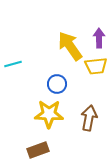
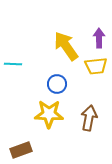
yellow arrow: moved 4 px left
cyan line: rotated 18 degrees clockwise
brown rectangle: moved 17 px left
